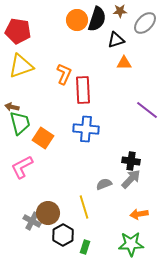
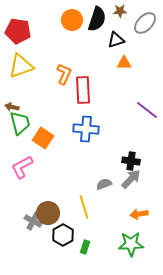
orange circle: moved 5 px left
gray cross: moved 1 px right
